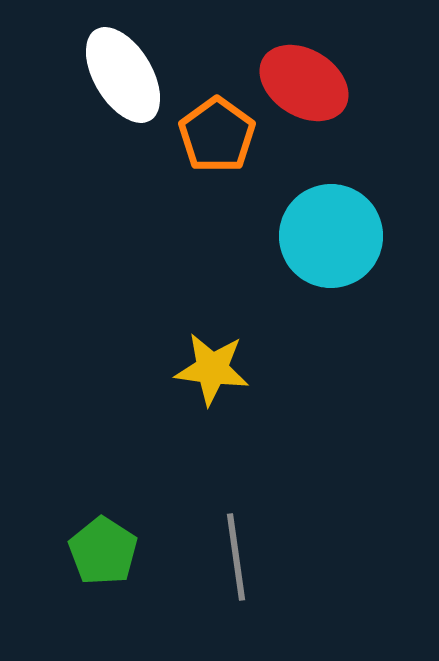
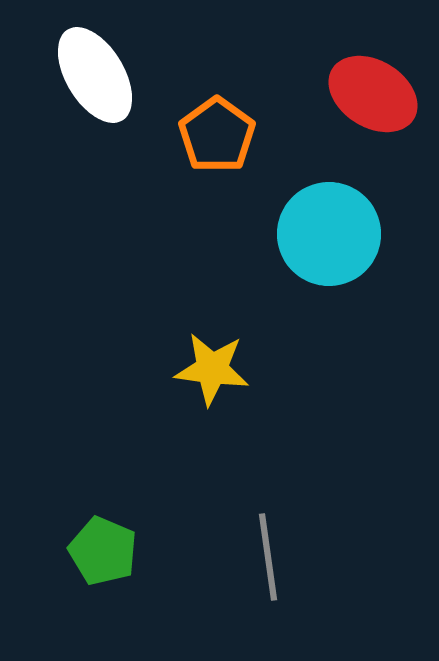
white ellipse: moved 28 px left
red ellipse: moved 69 px right, 11 px down
cyan circle: moved 2 px left, 2 px up
green pentagon: rotated 10 degrees counterclockwise
gray line: moved 32 px right
